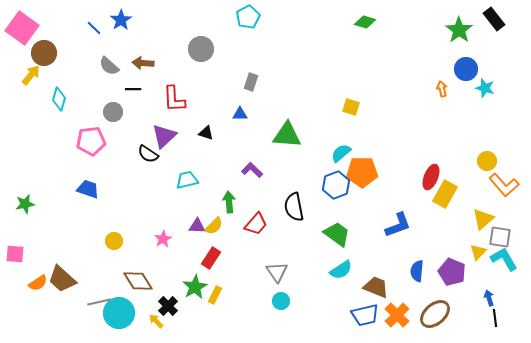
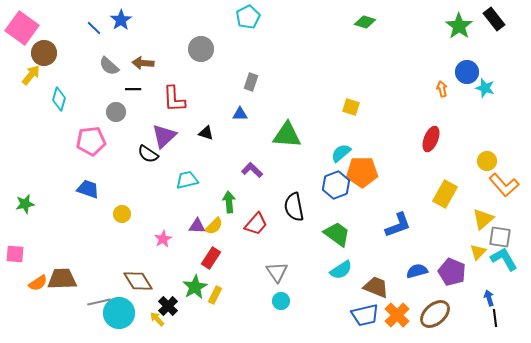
green star at (459, 30): moved 4 px up
blue circle at (466, 69): moved 1 px right, 3 px down
gray circle at (113, 112): moved 3 px right
red ellipse at (431, 177): moved 38 px up
yellow circle at (114, 241): moved 8 px right, 27 px up
blue semicircle at (417, 271): rotated 70 degrees clockwise
brown trapezoid at (62, 279): rotated 136 degrees clockwise
yellow arrow at (156, 321): moved 1 px right, 2 px up
